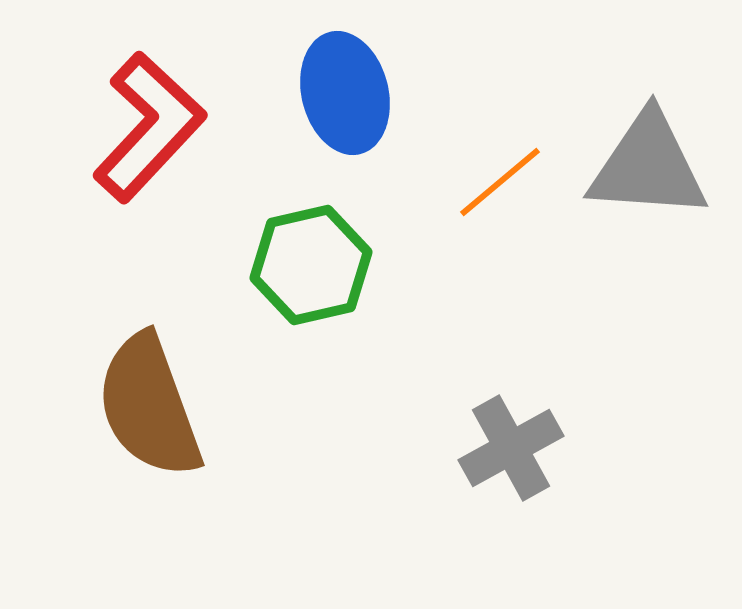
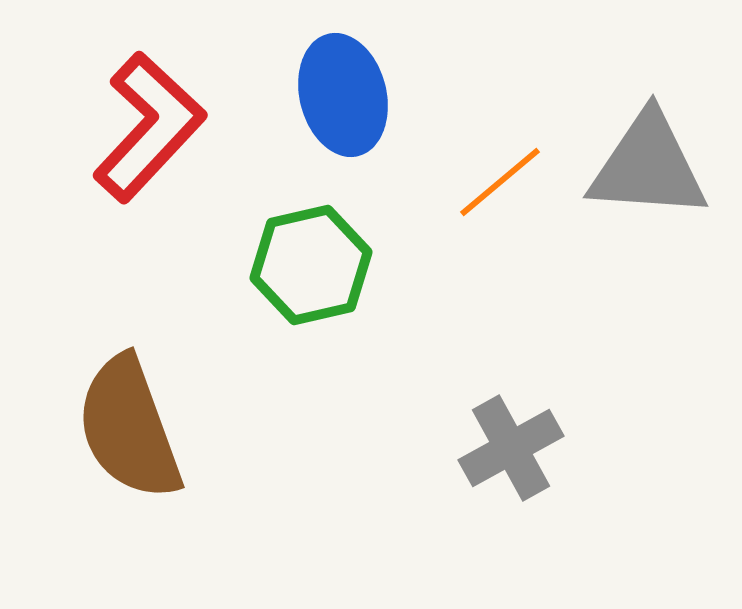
blue ellipse: moved 2 px left, 2 px down
brown semicircle: moved 20 px left, 22 px down
